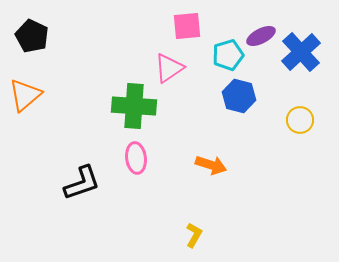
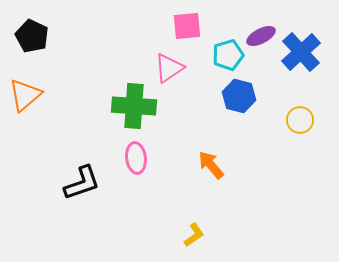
orange arrow: rotated 148 degrees counterclockwise
yellow L-shape: rotated 25 degrees clockwise
